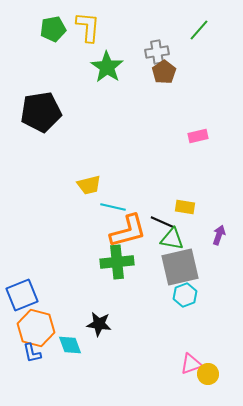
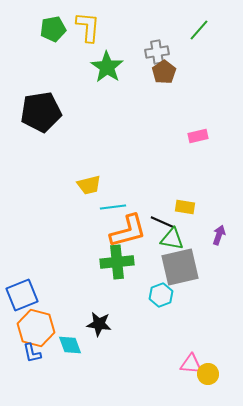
cyan line: rotated 20 degrees counterclockwise
cyan hexagon: moved 24 px left
pink triangle: rotated 25 degrees clockwise
